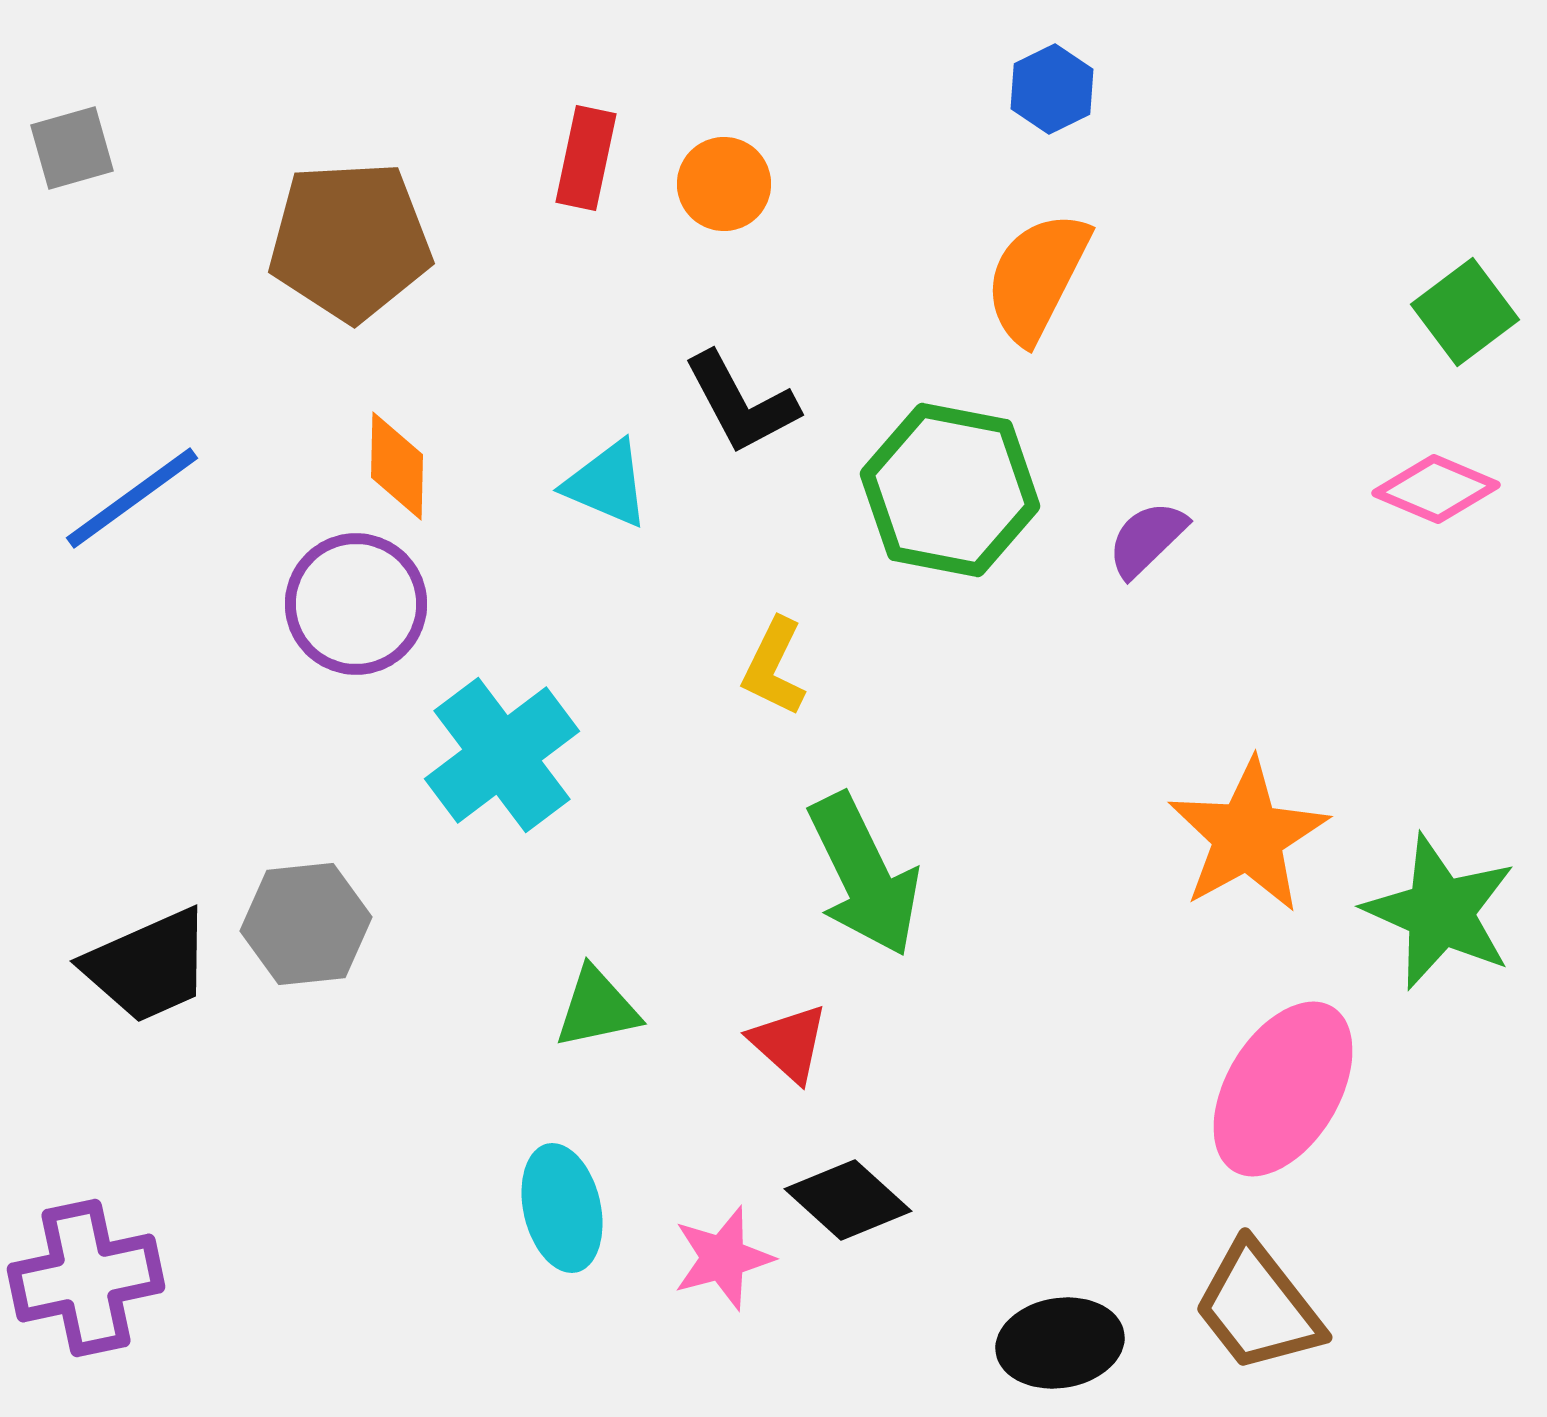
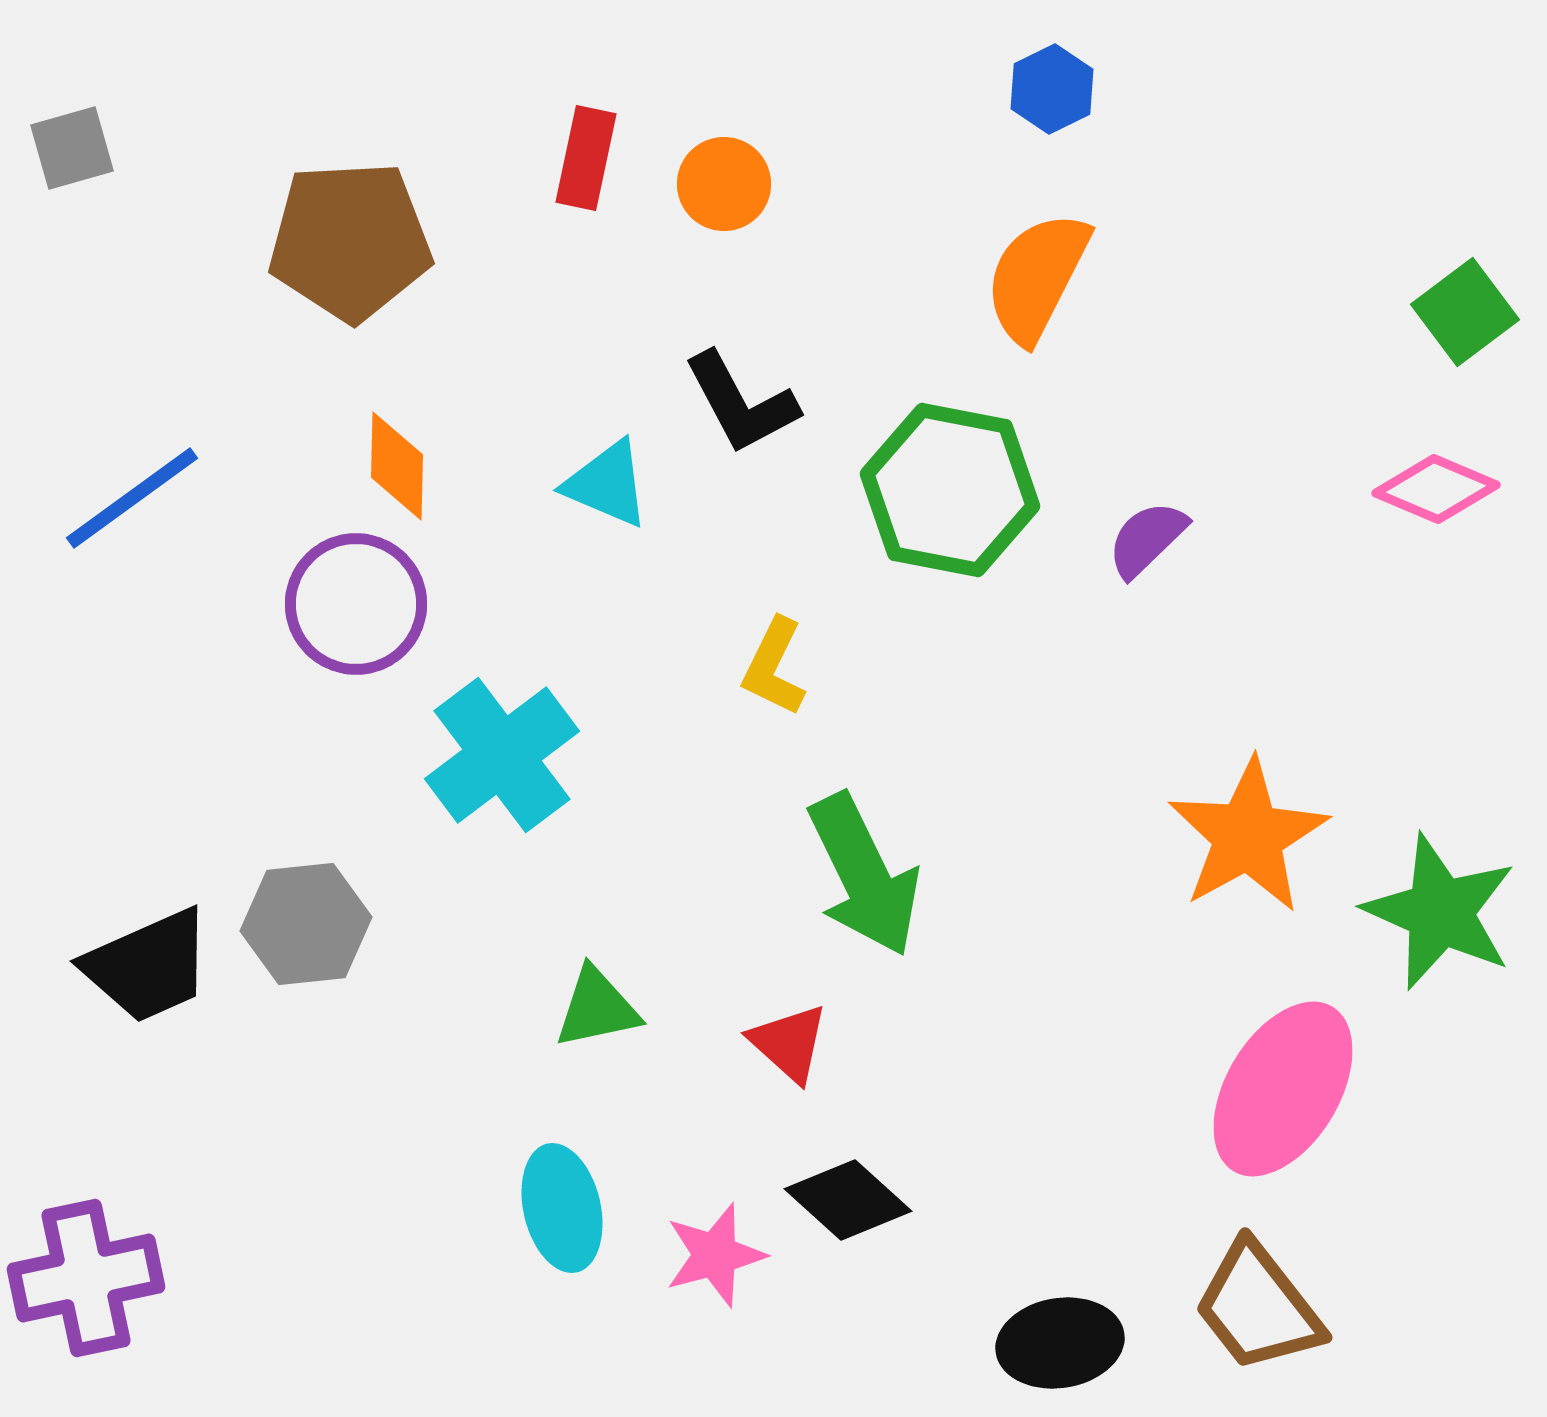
pink star: moved 8 px left, 3 px up
